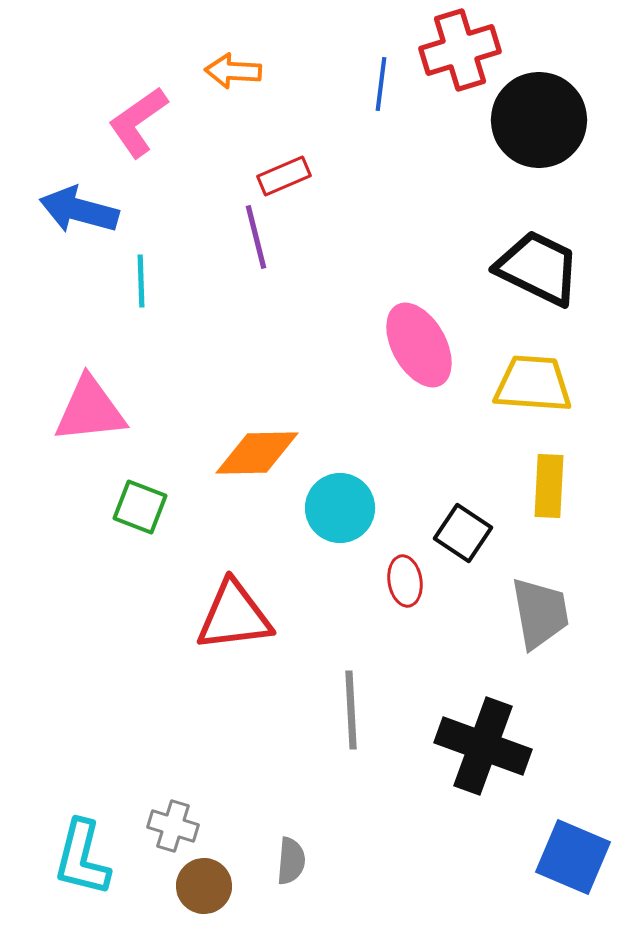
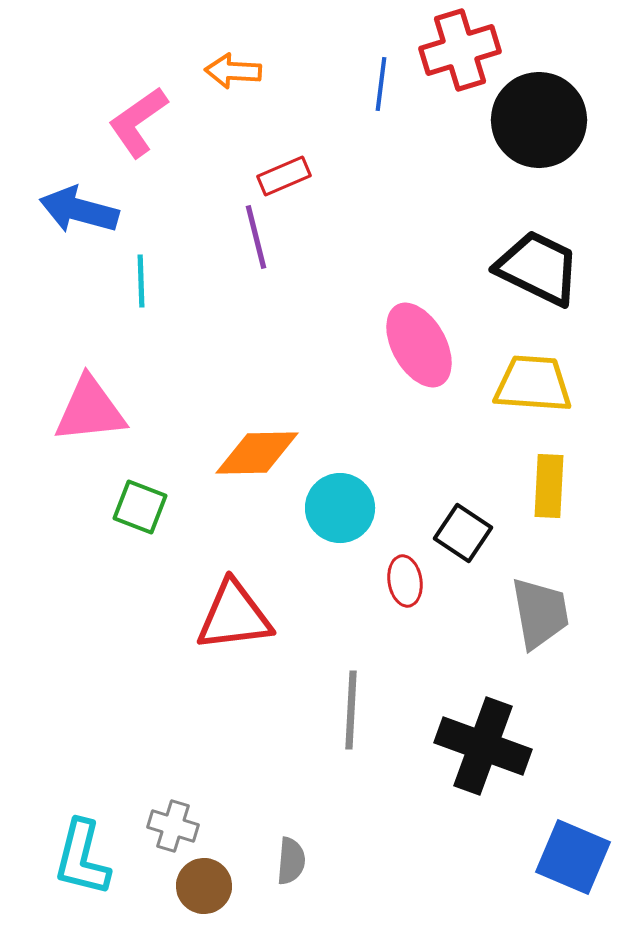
gray line: rotated 6 degrees clockwise
